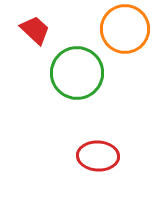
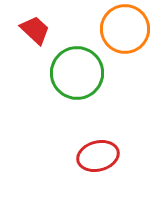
red ellipse: rotated 18 degrees counterclockwise
